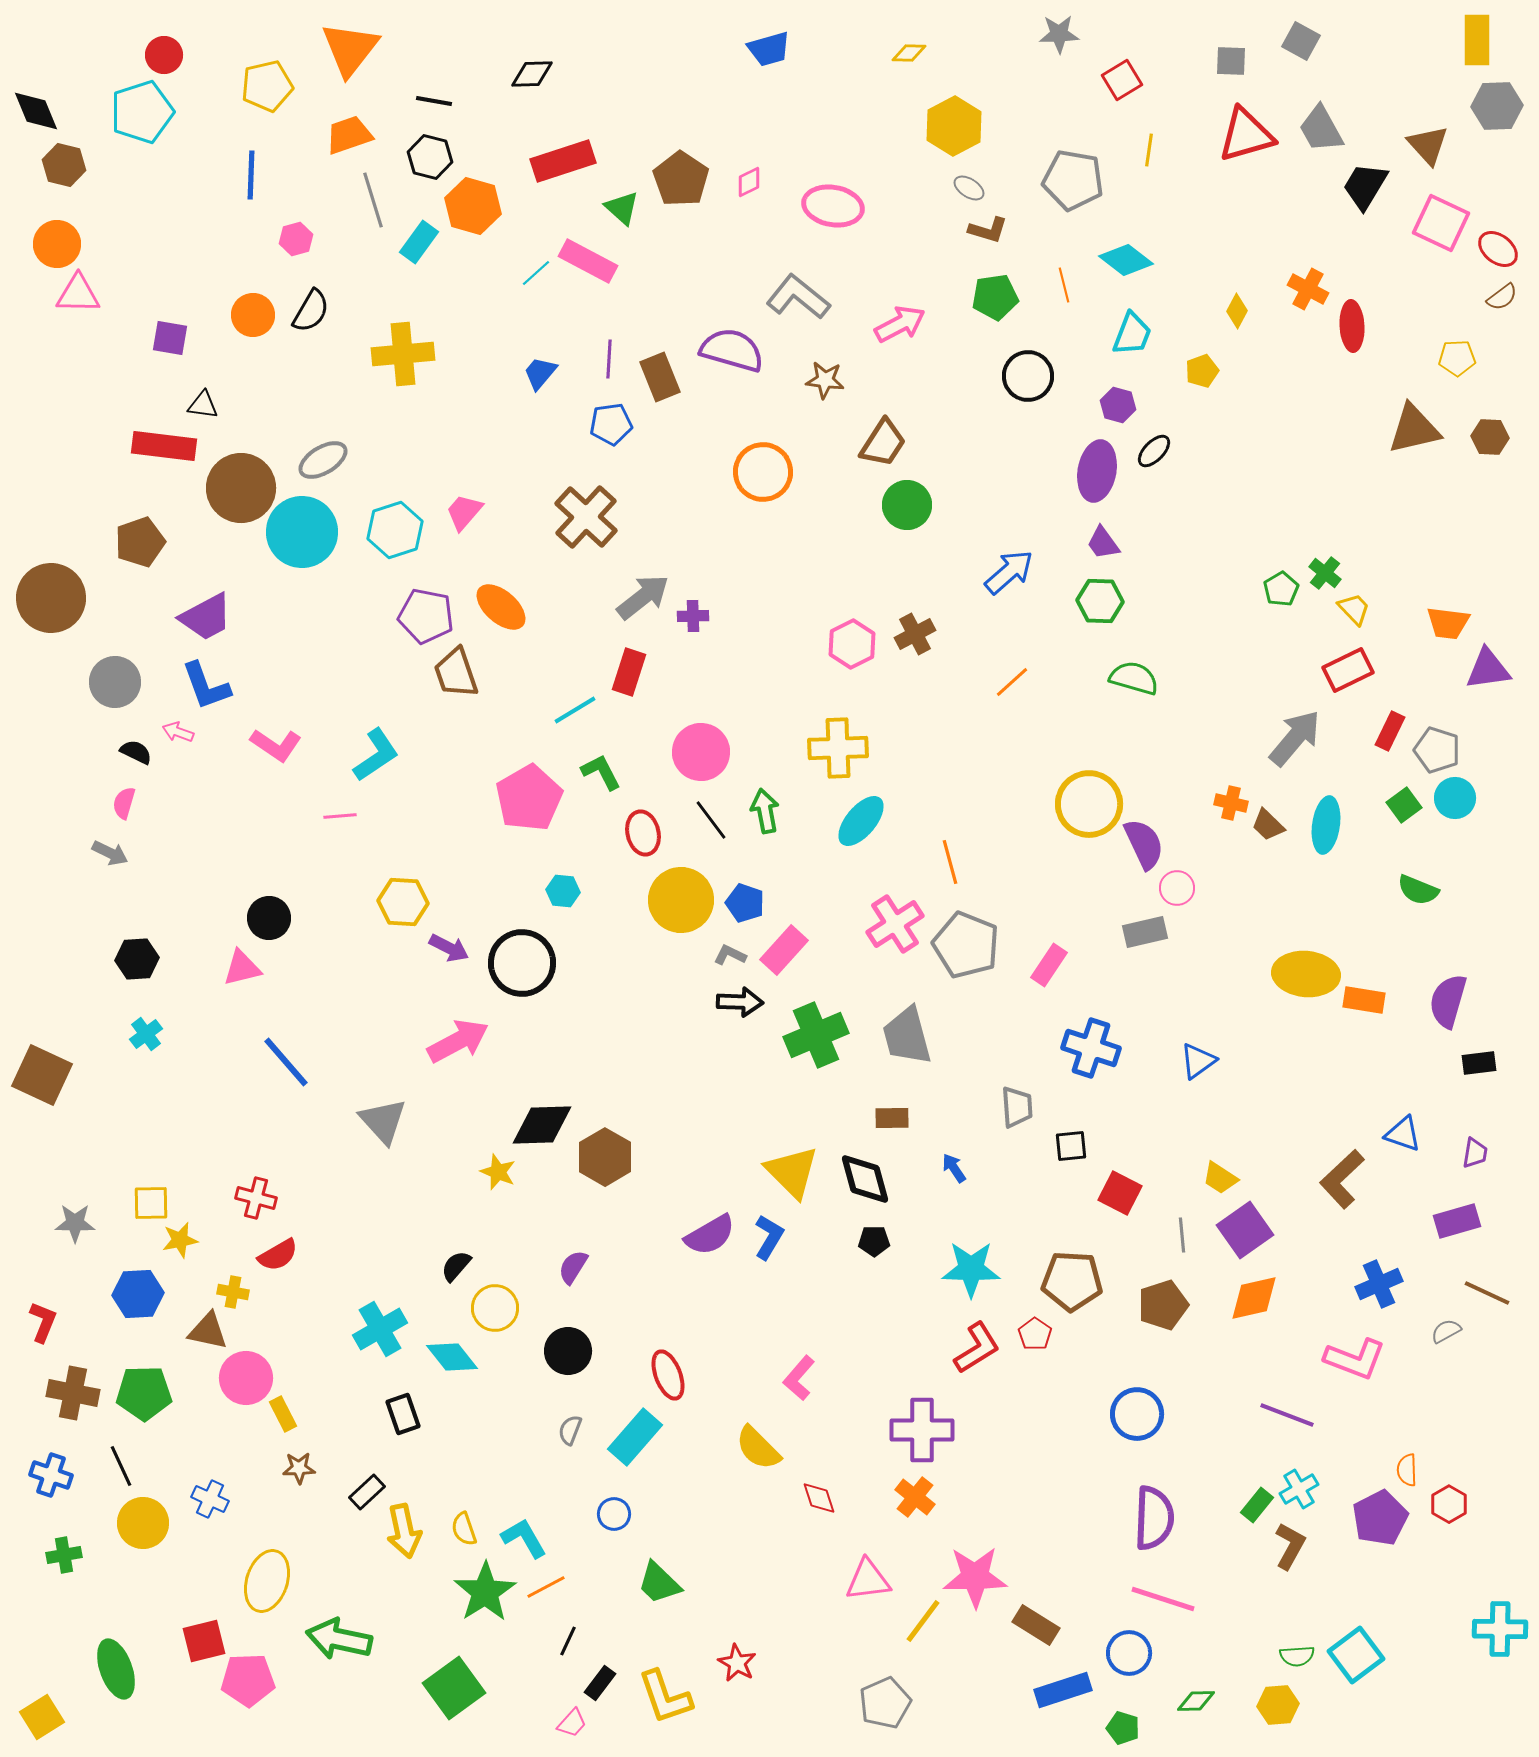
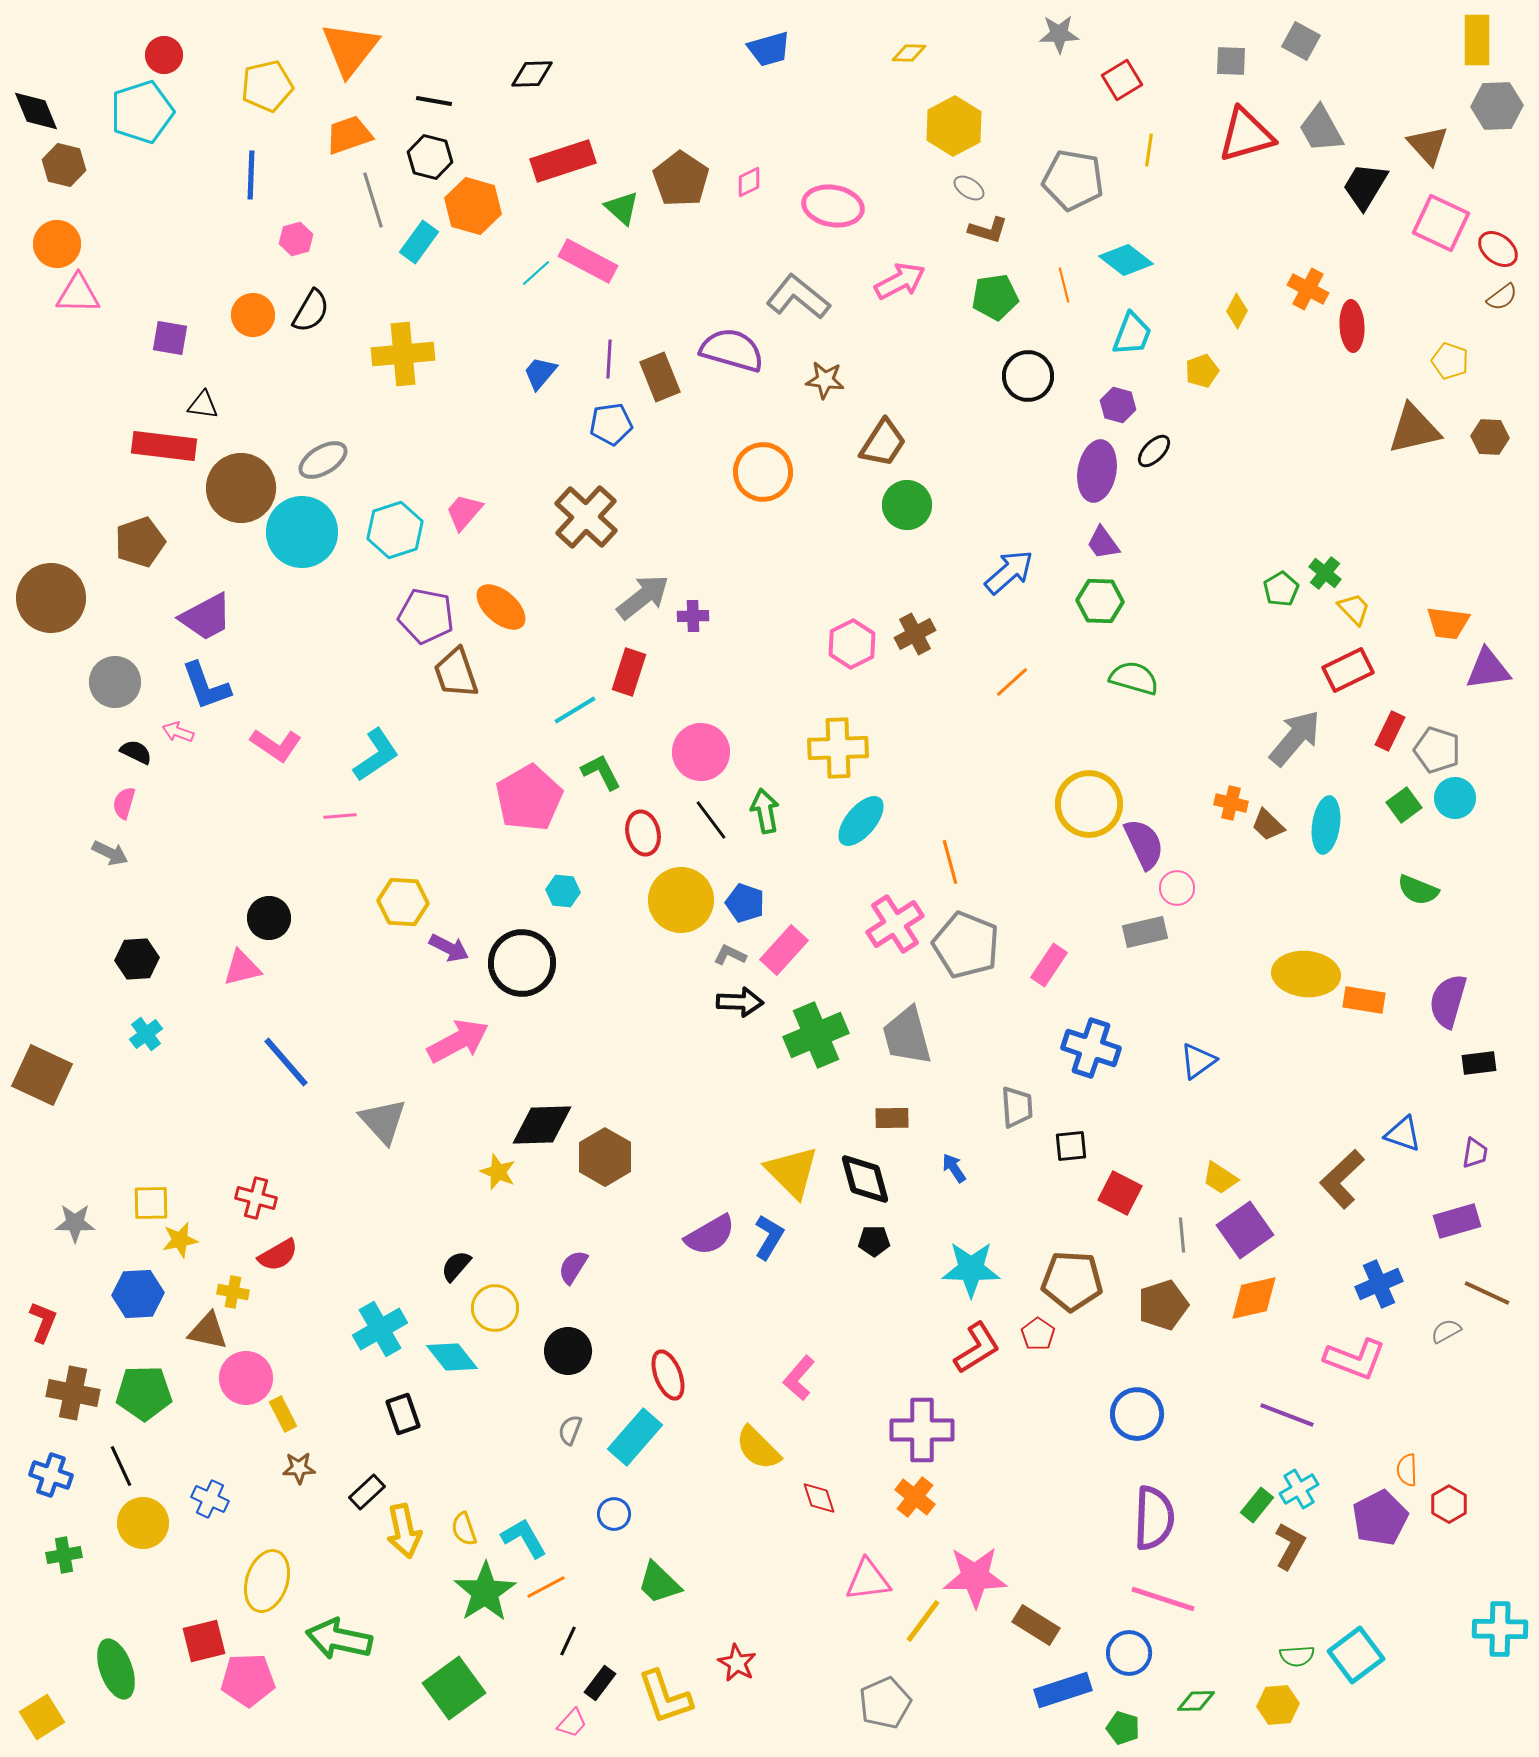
pink arrow at (900, 324): moved 43 px up
yellow pentagon at (1457, 358): moved 7 px left, 3 px down; rotated 21 degrees clockwise
red pentagon at (1035, 1334): moved 3 px right
